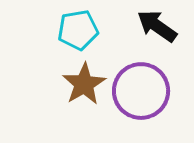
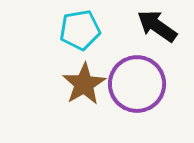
cyan pentagon: moved 2 px right
purple circle: moved 4 px left, 7 px up
